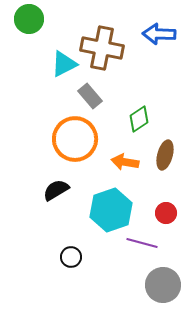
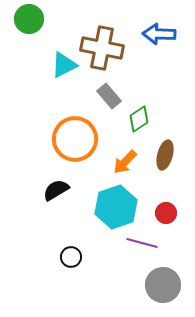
cyan triangle: moved 1 px down
gray rectangle: moved 19 px right
orange arrow: rotated 56 degrees counterclockwise
cyan hexagon: moved 5 px right, 3 px up
